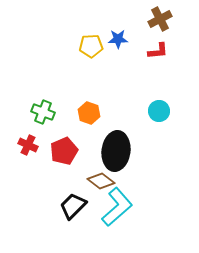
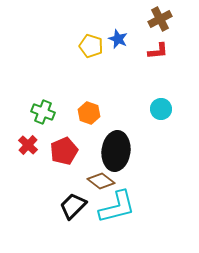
blue star: rotated 24 degrees clockwise
yellow pentagon: rotated 20 degrees clockwise
cyan circle: moved 2 px right, 2 px up
red cross: rotated 18 degrees clockwise
cyan L-shape: rotated 27 degrees clockwise
